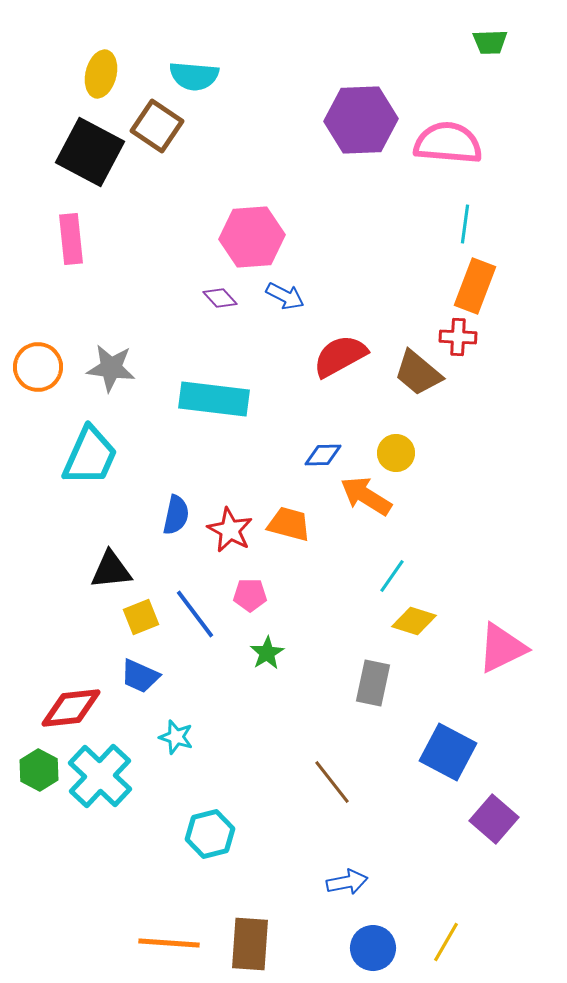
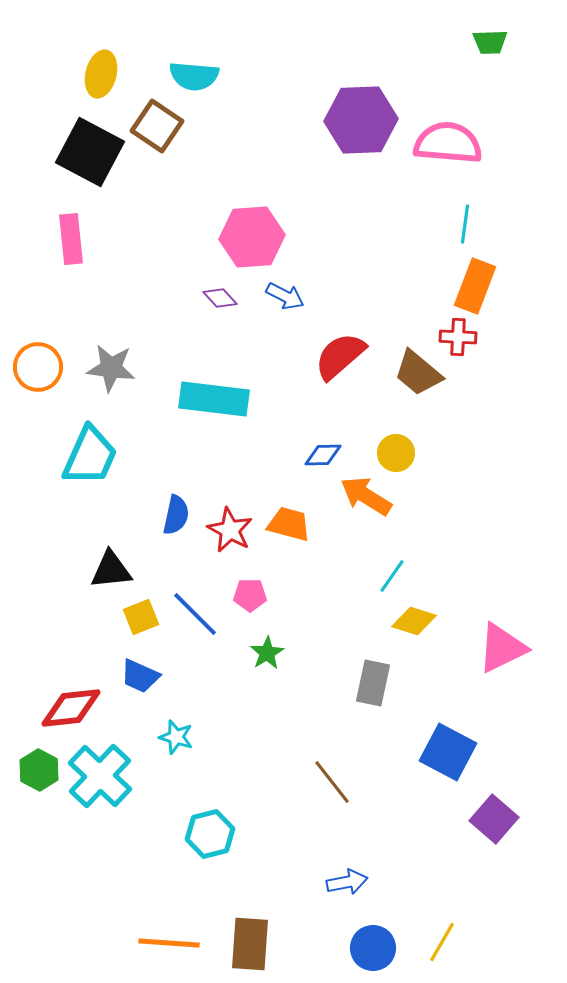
red semicircle at (340, 356): rotated 12 degrees counterclockwise
blue line at (195, 614): rotated 8 degrees counterclockwise
yellow line at (446, 942): moved 4 px left
